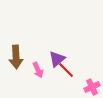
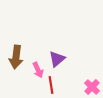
brown arrow: rotated 10 degrees clockwise
red line: moved 15 px left, 15 px down; rotated 36 degrees clockwise
pink cross: rotated 21 degrees counterclockwise
